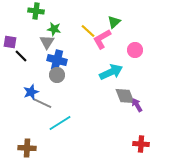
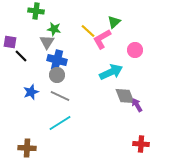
gray line: moved 18 px right, 7 px up
